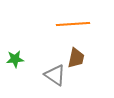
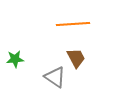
brown trapezoid: rotated 40 degrees counterclockwise
gray triangle: moved 2 px down
